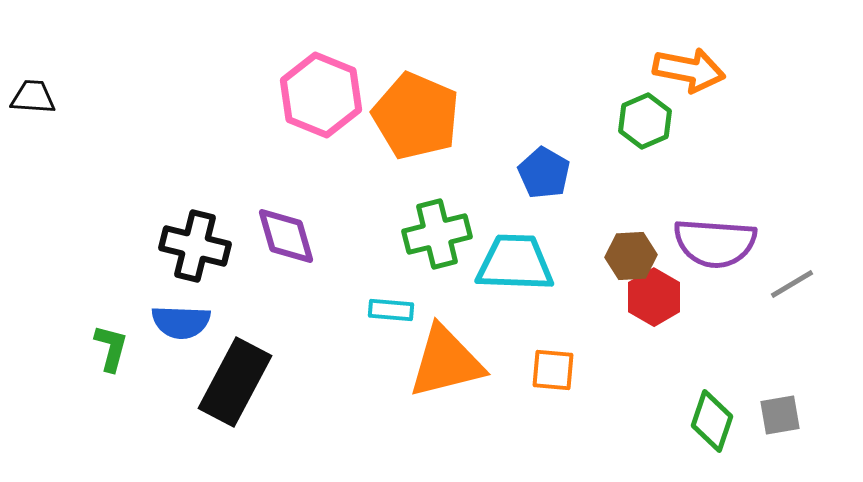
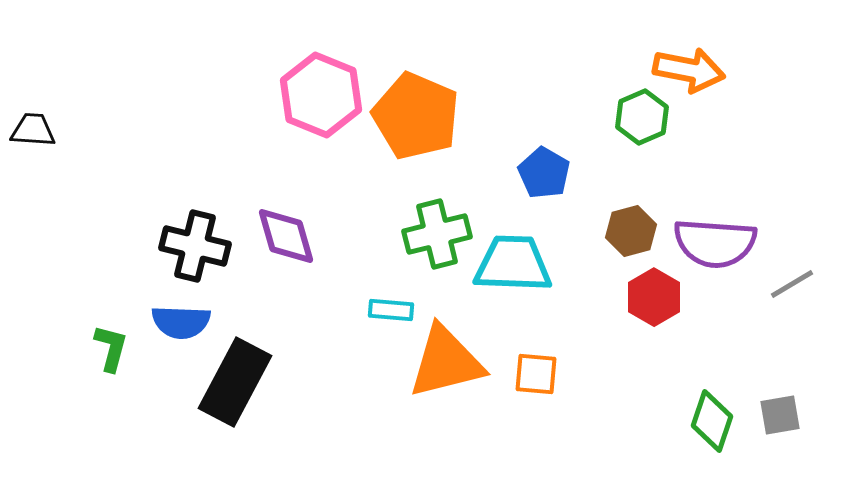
black trapezoid: moved 33 px down
green hexagon: moved 3 px left, 4 px up
brown hexagon: moved 25 px up; rotated 12 degrees counterclockwise
cyan trapezoid: moved 2 px left, 1 px down
orange square: moved 17 px left, 4 px down
